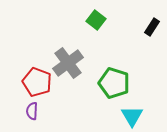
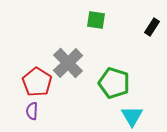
green square: rotated 30 degrees counterclockwise
gray cross: rotated 8 degrees counterclockwise
red pentagon: rotated 12 degrees clockwise
